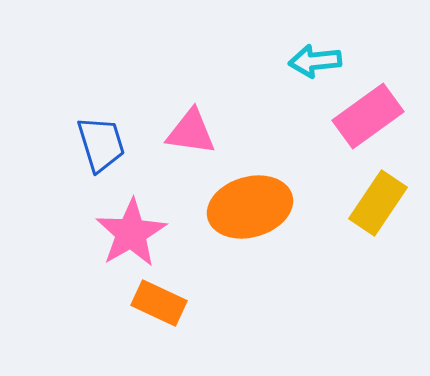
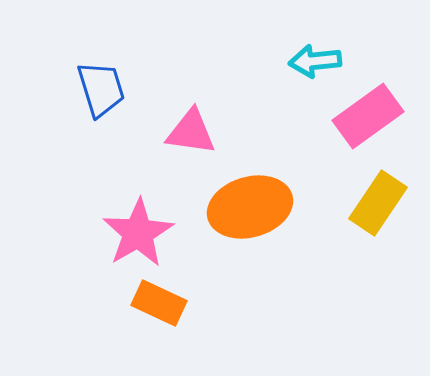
blue trapezoid: moved 55 px up
pink star: moved 7 px right
